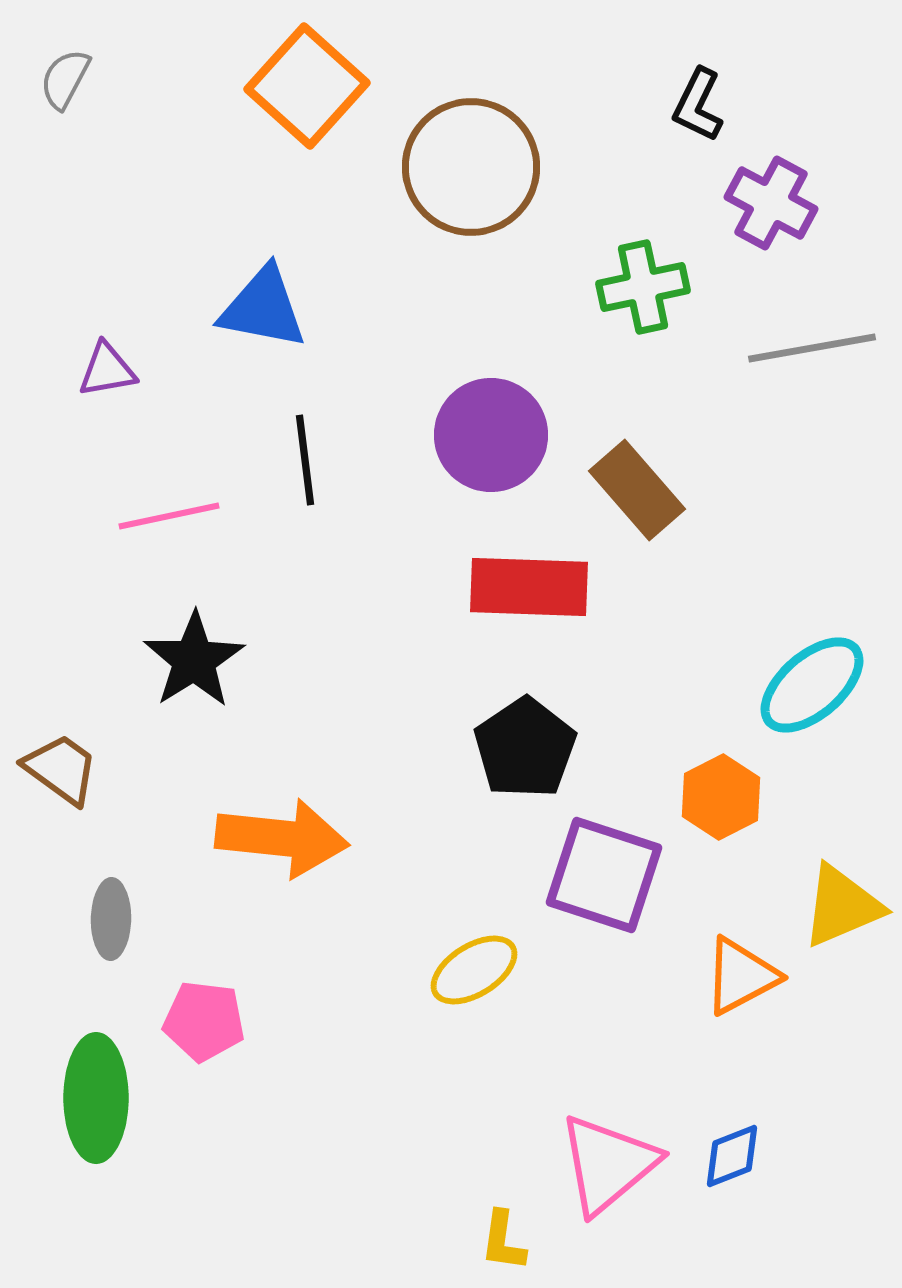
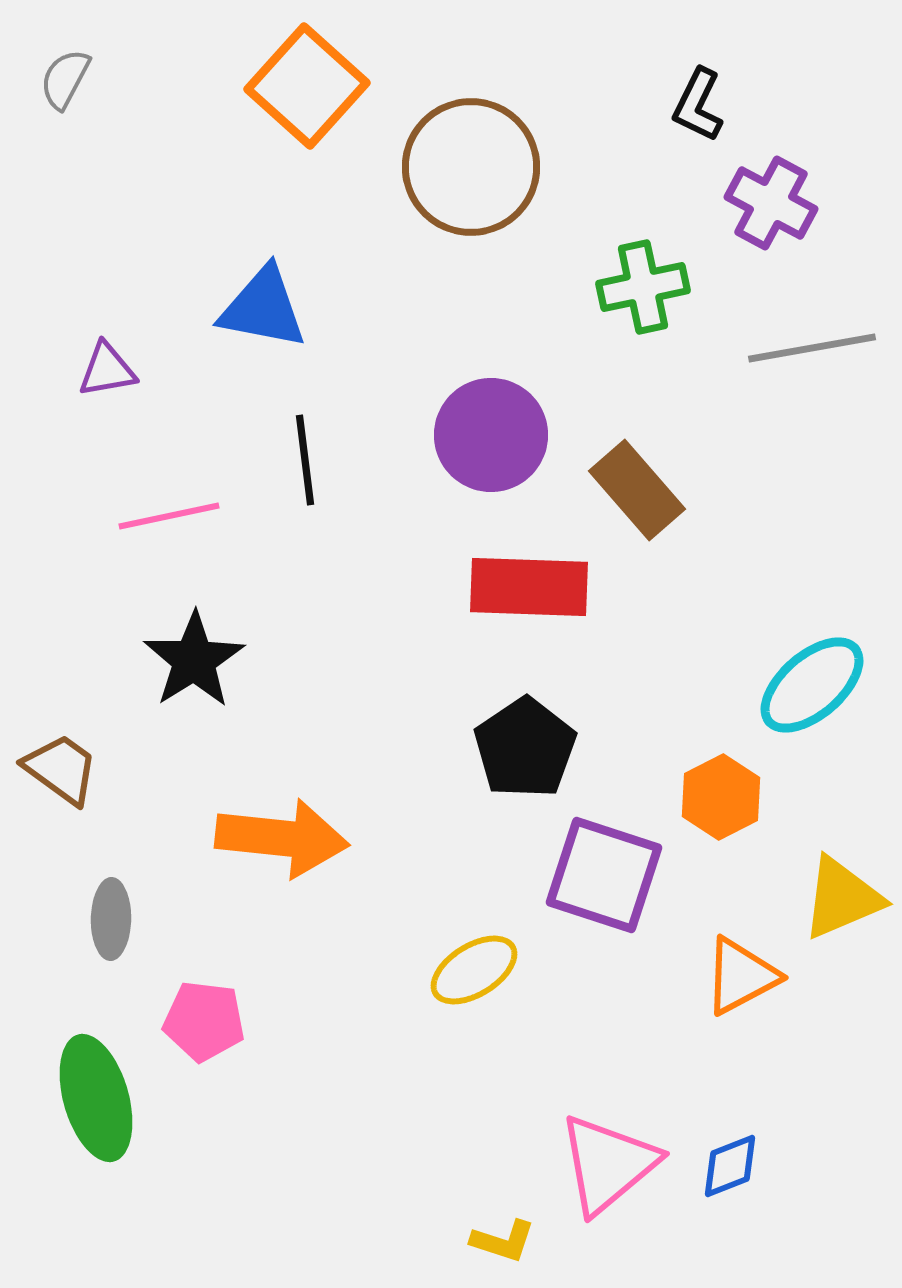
yellow triangle: moved 8 px up
green ellipse: rotated 16 degrees counterclockwise
blue diamond: moved 2 px left, 10 px down
yellow L-shape: rotated 80 degrees counterclockwise
